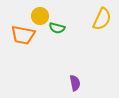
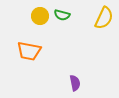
yellow semicircle: moved 2 px right, 1 px up
green semicircle: moved 5 px right, 13 px up
orange trapezoid: moved 6 px right, 16 px down
